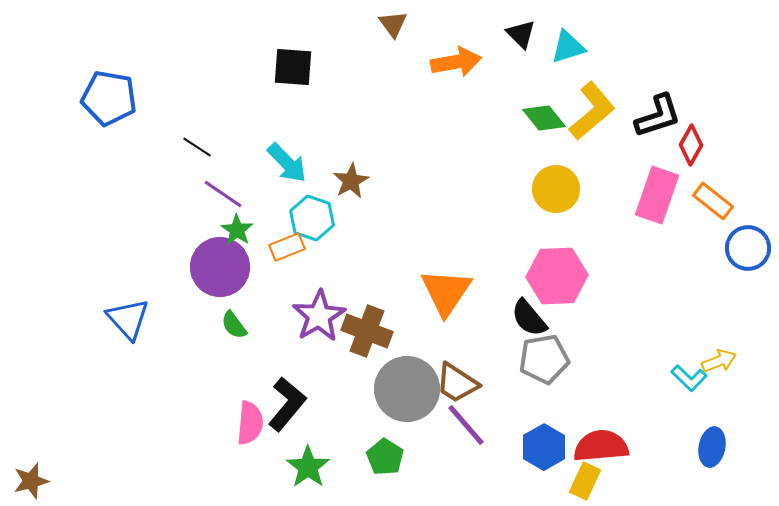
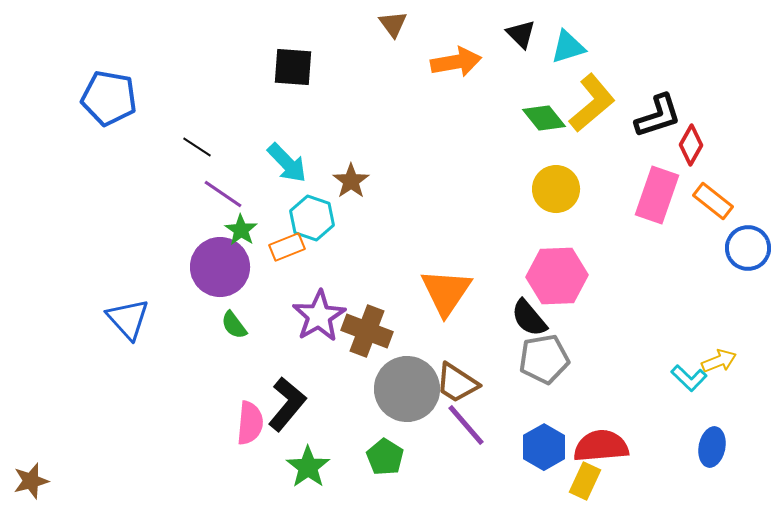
yellow L-shape at (592, 111): moved 8 px up
brown star at (351, 181): rotated 6 degrees counterclockwise
green star at (237, 230): moved 4 px right
